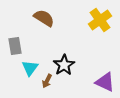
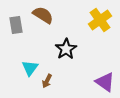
brown semicircle: moved 1 px left, 3 px up
gray rectangle: moved 1 px right, 21 px up
black star: moved 2 px right, 16 px up
purple triangle: rotated 10 degrees clockwise
